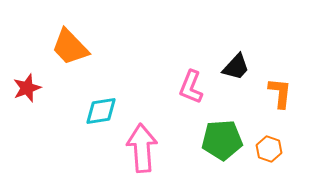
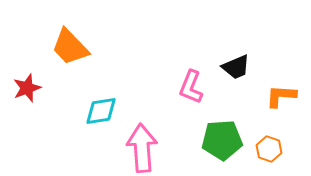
black trapezoid: rotated 24 degrees clockwise
orange L-shape: moved 1 px right, 3 px down; rotated 92 degrees counterclockwise
